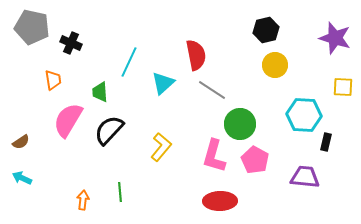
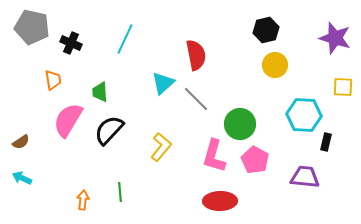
cyan line: moved 4 px left, 23 px up
gray line: moved 16 px left, 9 px down; rotated 12 degrees clockwise
